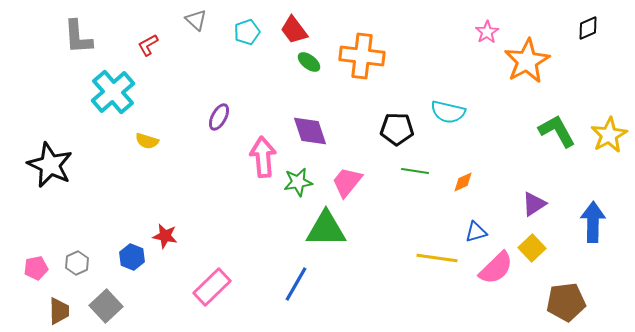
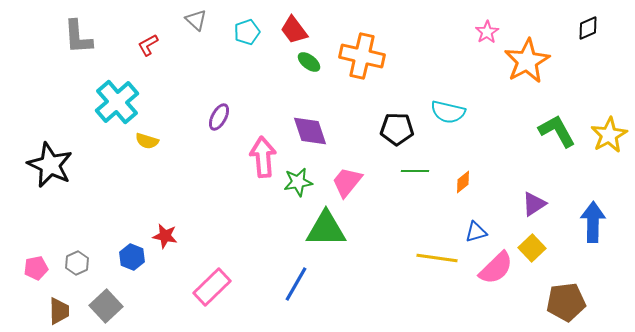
orange cross: rotated 6 degrees clockwise
cyan cross: moved 4 px right, 10 px down
green line: rotated 8 degrees counterclockwise
orange diamond: rotated 15 degrees counterclockwise
